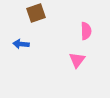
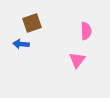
brown square: moved 4 px left, 10 px down
